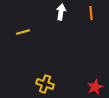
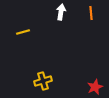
yellow cross: moved 2 px left, 3 px up; rotated 36 degrees counterclockwise
